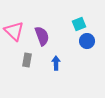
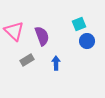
gray rectangle: rotated 48 degrees clockwise
